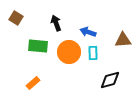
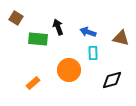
black arrow: moved 2 px right, 4 px down
brown triangle: moved 2 px left, 2 px up; rotated 18 degrees clockwise
green rectangle: moved 7 px up
orange circle: moved 18 px down
black diamond: moved 2 px right
